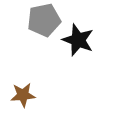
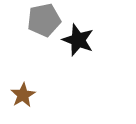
brown star: rotated 25 degrees counterclockwise
